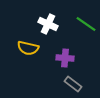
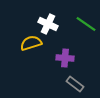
yellow semicircle: moved 3 px right, 5 px up; rotated 150 degrees clockwise
gray rectangle: moved 2 px right
